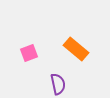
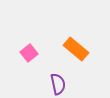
pink square: rotated 18 degrees counterclockwise
